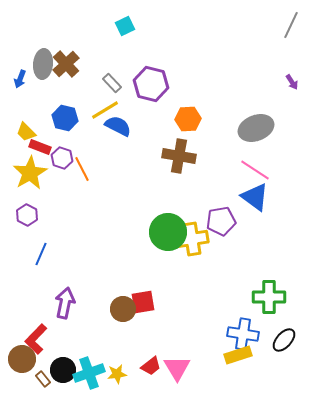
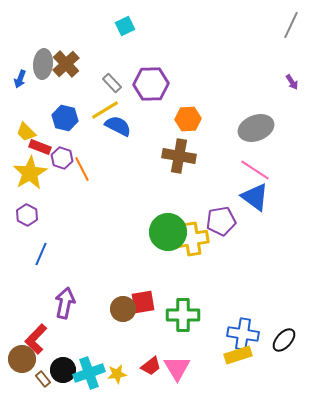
purple hexagon at (151, 84): rotated 16 degrees counterclockwise
green cross at (269, 297): moved 86 px left, 18 px down
